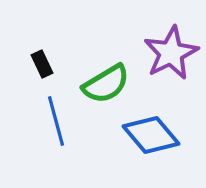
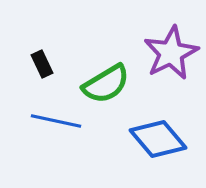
blue line: rotated 63 degrees counterclockwise
blue diamond: moved 7 px right, 4 px down
